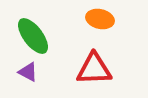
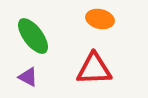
purple triangle: moved 5 px down
